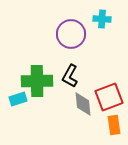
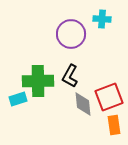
green cross: moved 1 px right
